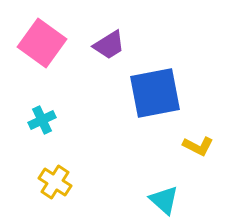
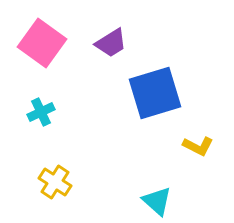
purple trapezoid: moved 2 px right, 2 px up
blue square: rotated 6 degrees counterclockwise
cyan cross: moved 1 px left, 8 px up
cyan triangle: moved 7 px left, 1 px down
